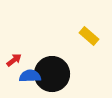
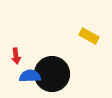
yellow rectangle: rotated 12 degrees counterclockwise
red arrow: moved 2 px right, 4 px up; rotated 119 degrees clockwise
